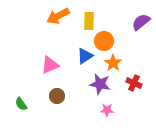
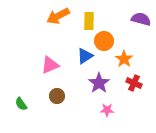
purple semicircle: moved 3 px up; rotated 54 degrees clockwise
orange star: moved 11 px right, 4 px up
purple star: moved 1 px left, 1 px up; rotated 25 degrees clockwise
